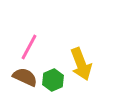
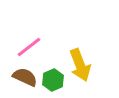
pink line: rotated 24 degrees clockwise
yellow arrow: moved 1 px left, 1 px down
